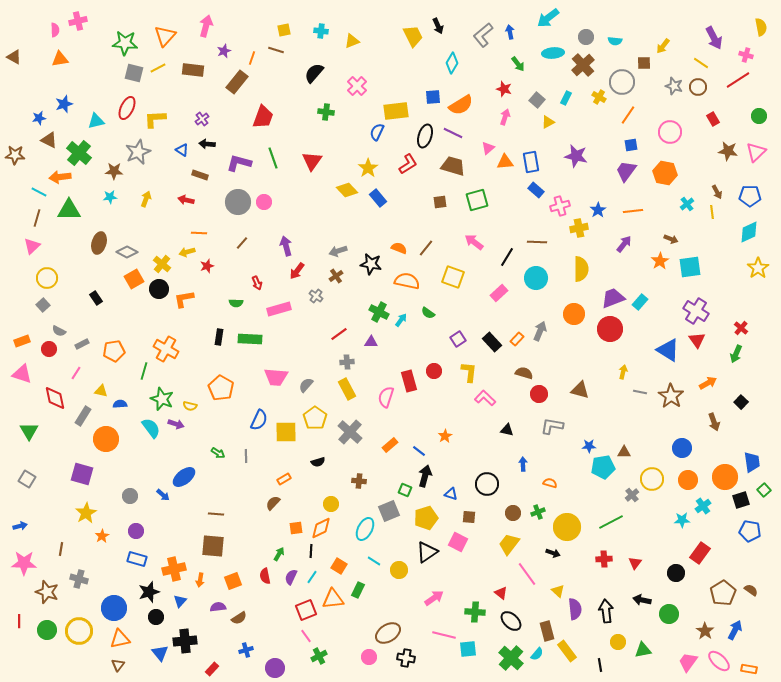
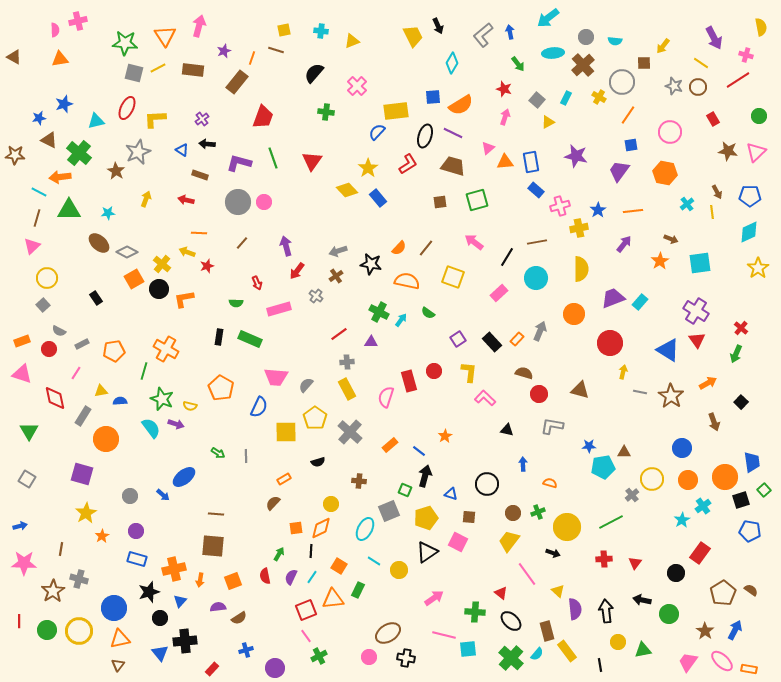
pink arrow at (206, 26): moved 7 px left
orange triangle at (165, 36): rotated 15 degrees counterclockwise
blue semicircle at (377, 132): rotated 18 degrees clockwise
brown star at (114, 171): moved 2 px right; rotated 30 degrees clockwise
purple trapezoid at (626, 171): moved 7 px left
cyan star at (110, 197): moved 2 px left, 16 px down
brown line at (537, 242): rotated 12 degrees counterclockwise
brown ellipse at (99, 243): rotated 65 degrees counterclockwise
orange semicircle at (399, 248): rotated 112 degrees clockwise
yellow arrow at (187, 252): rotated 35 degrees clockwise
cyan square at (690, 267): moved 10 px right, 4 px up
red circle at (610, 329): moved 14 px down
green rectangle at (250, 339): rotated 20 degrees clockwise
yellow triangle at (101, 391): rotated 24 degrees counterclockwise
blue semicircle at (120, 404): moved 3 px up
blue semicircle at (259, 420): moved 13 px up
cyan star at (682, 520): rotated 28 degrees counterclockwise
yellow trapezoid at (509, 544): moved 3 px up
brown star at (47, 592): moved 6 px right, 1 px up; rotated 20 degrees clockwise
black circle at (156, 617): moved 4 px right, 1 px down
pink ellipse at (719, 661): moved 3 px right
